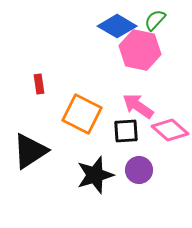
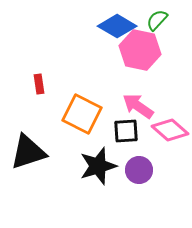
green semicircle: moved 2 px right
black triangle: moved 2 px left, 1 px down; rotated 15 degrees clockwise
black star: moved 3 px right, 9 px up
